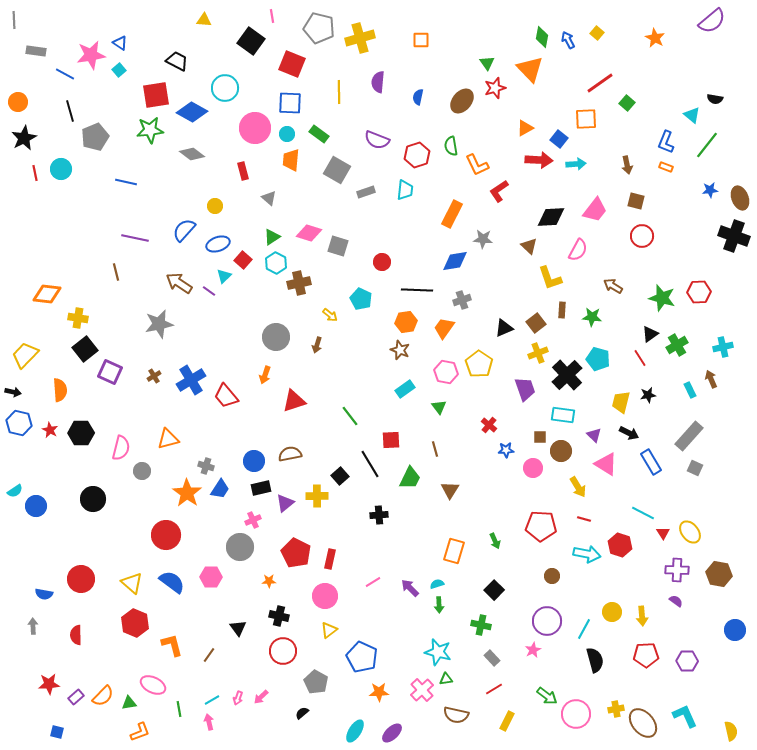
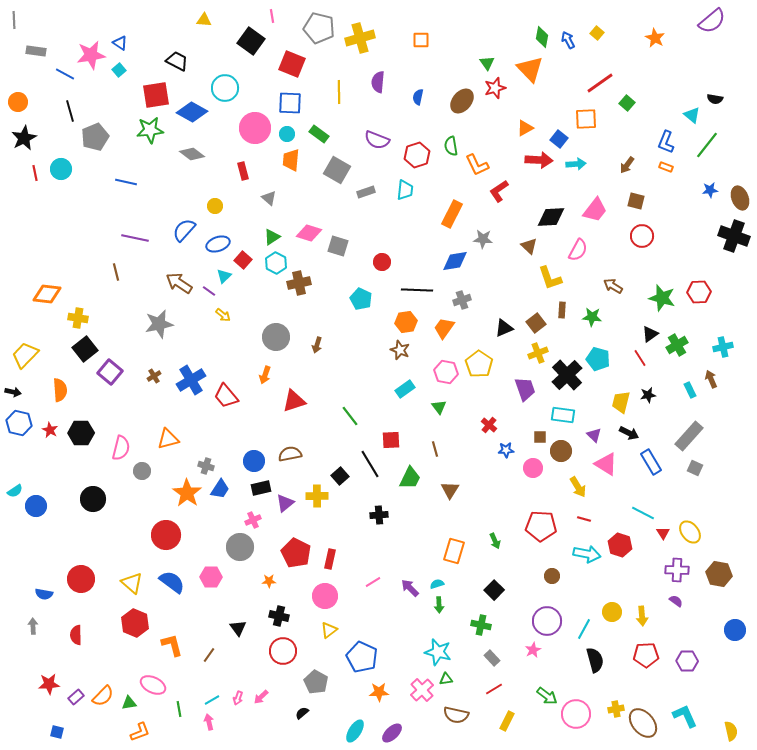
brown arrow at (627, 165): rotated 48 degrees clockwise
yellow arrow at (330, 315): moved 107 px left
purple square at (110, 372): rotated 15 degrees clockwise
